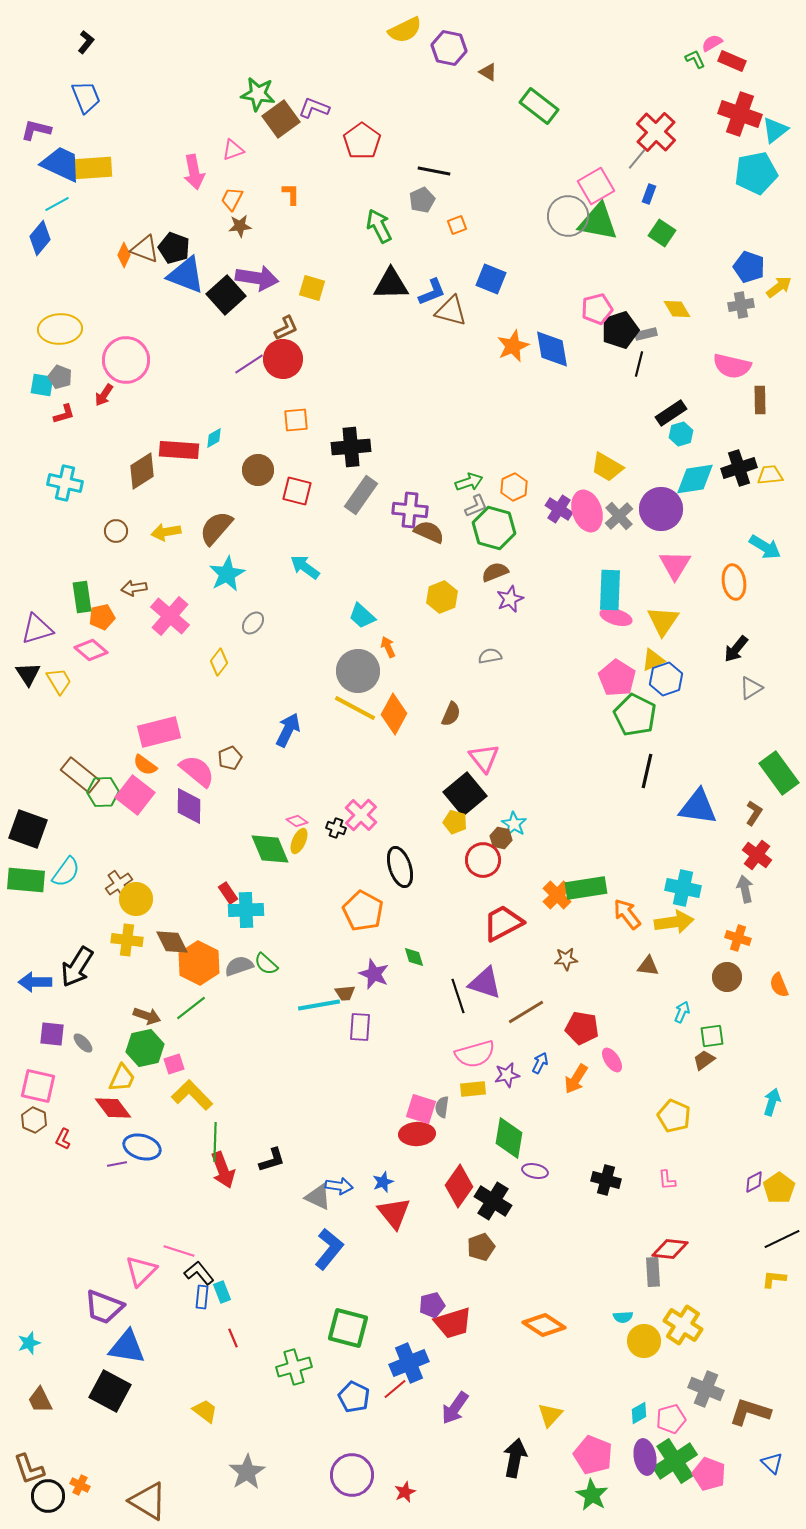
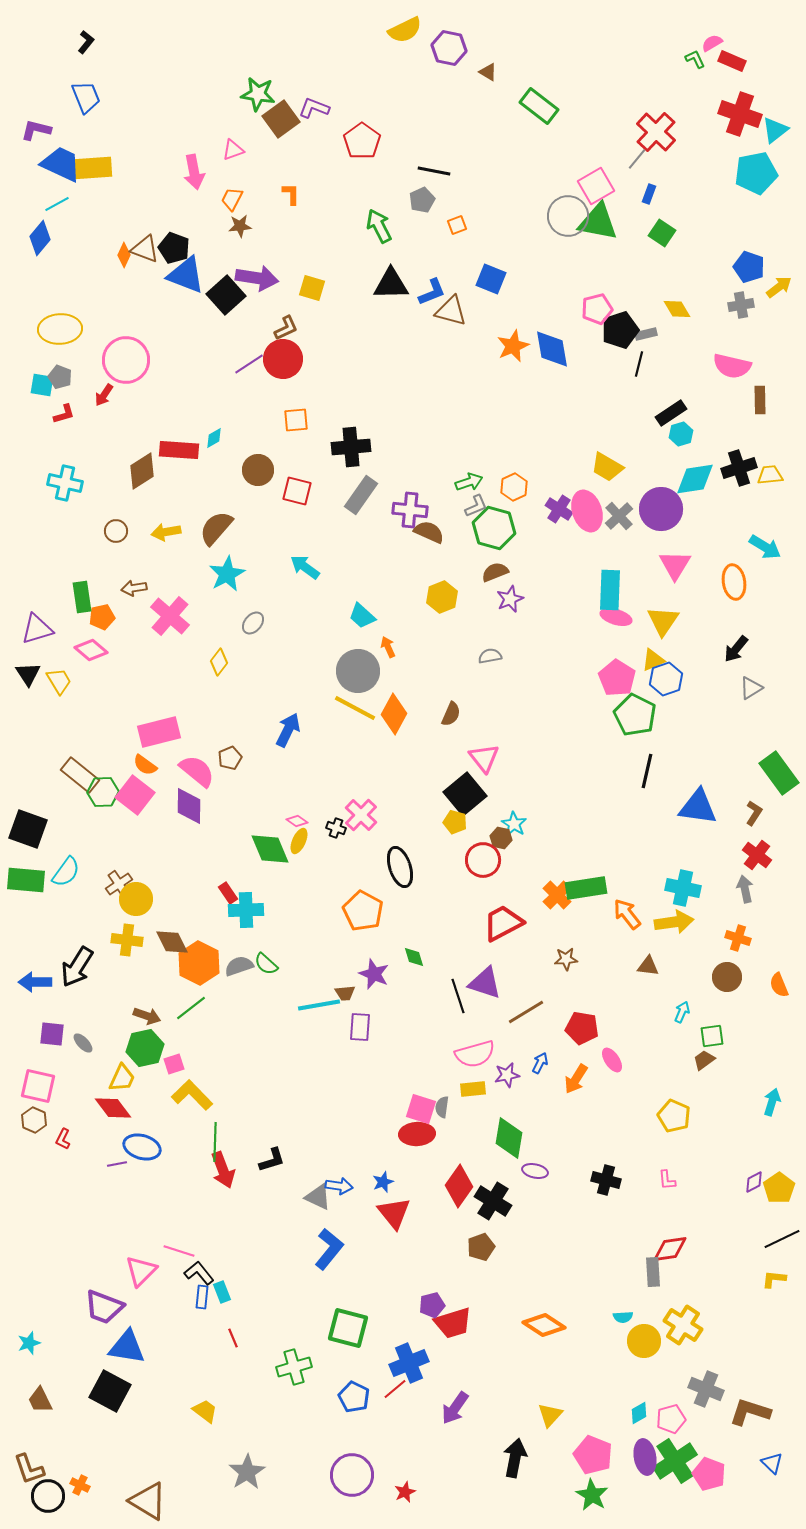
red diamond at (670, 1249): rotated 15 degrees counterclockwise
